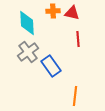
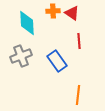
red triangle: rotated 21 degrees clockwise
red line: moved 1 px right, 2 px down
gray cross: moved 7 px left, 4 px down; rotated 15 degrees clockwise
blue rectangle: moved 6 px right, 5 px up
orange line: moved 3 px right, 1 px up
